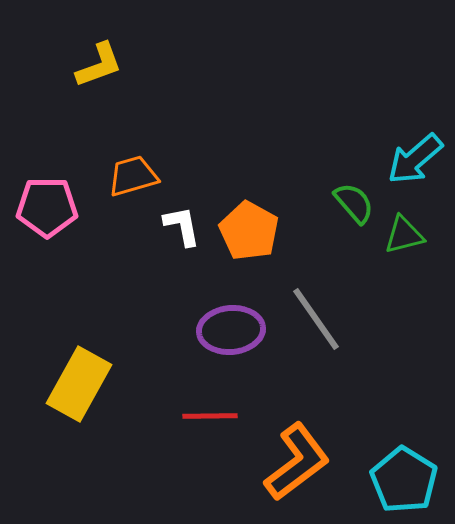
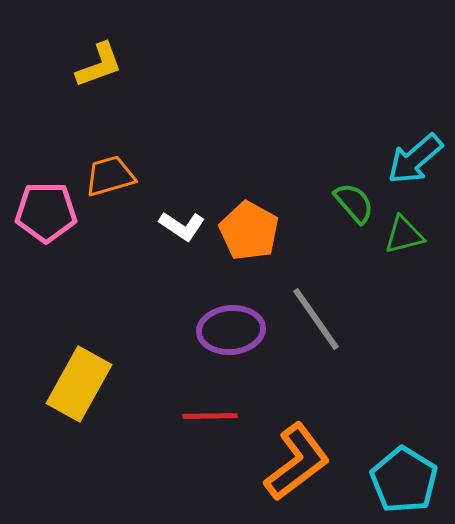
orange trapezoid: moved 23 px left
pink pentagon: moved 1 px left, 5 px down
white L-shape: rotated 135 degrees clockwise
